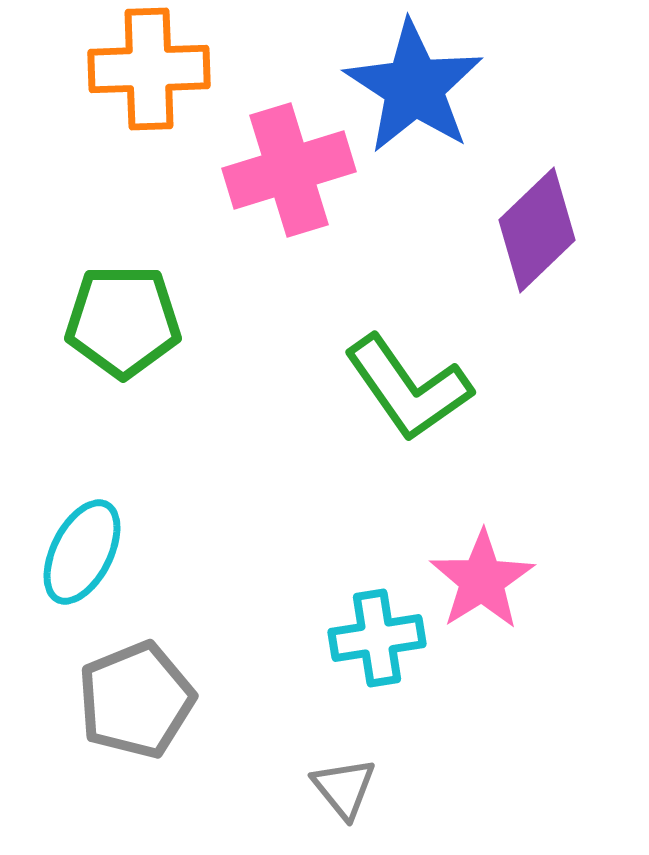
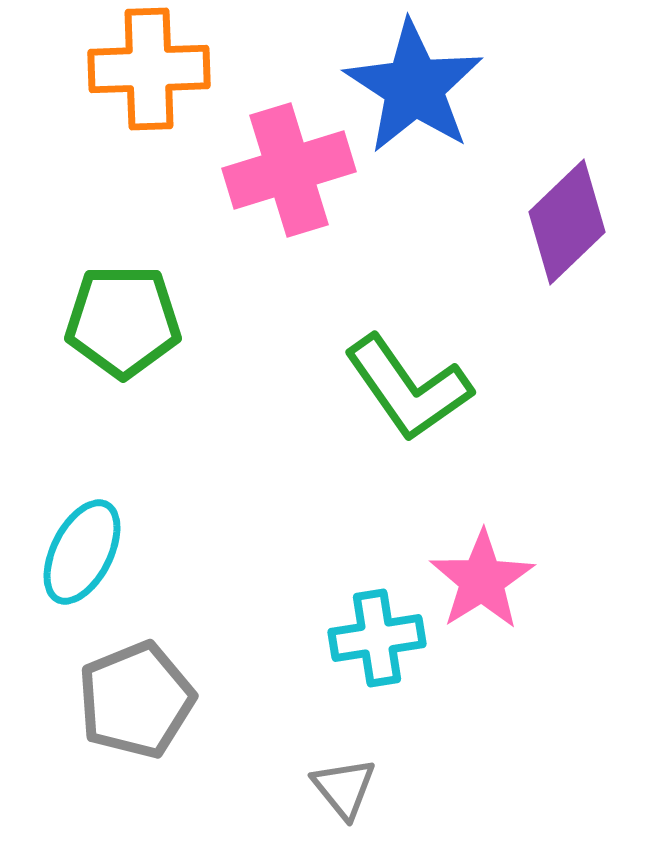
purple diamond: moved 30 px right, 8 px up
